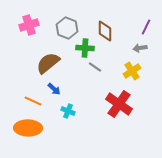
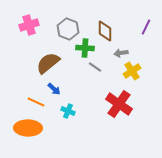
gray hexagon: moved 1 px right, 1 px down
gray arrow: moved 19 px left, 5 px down
orange line: moved 3 px right, 1 px down
